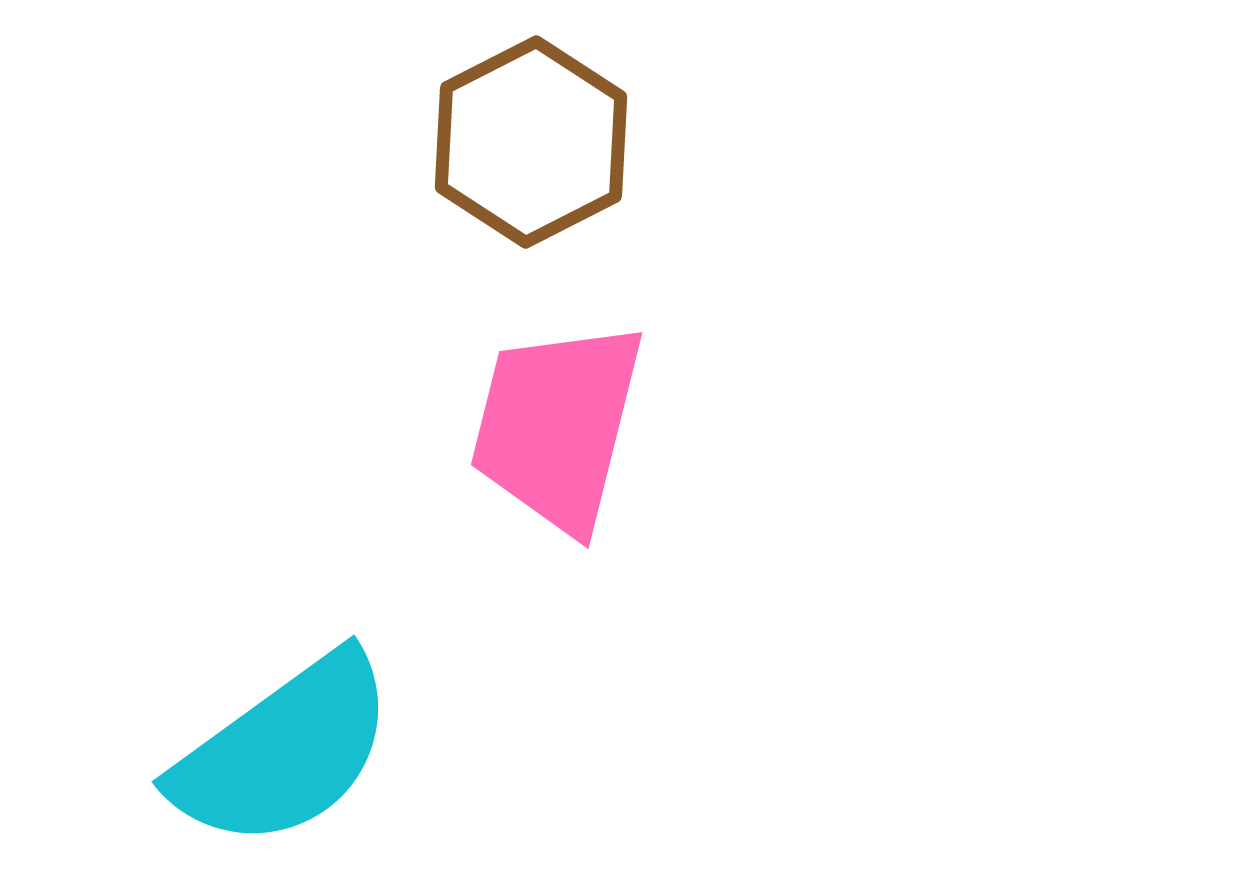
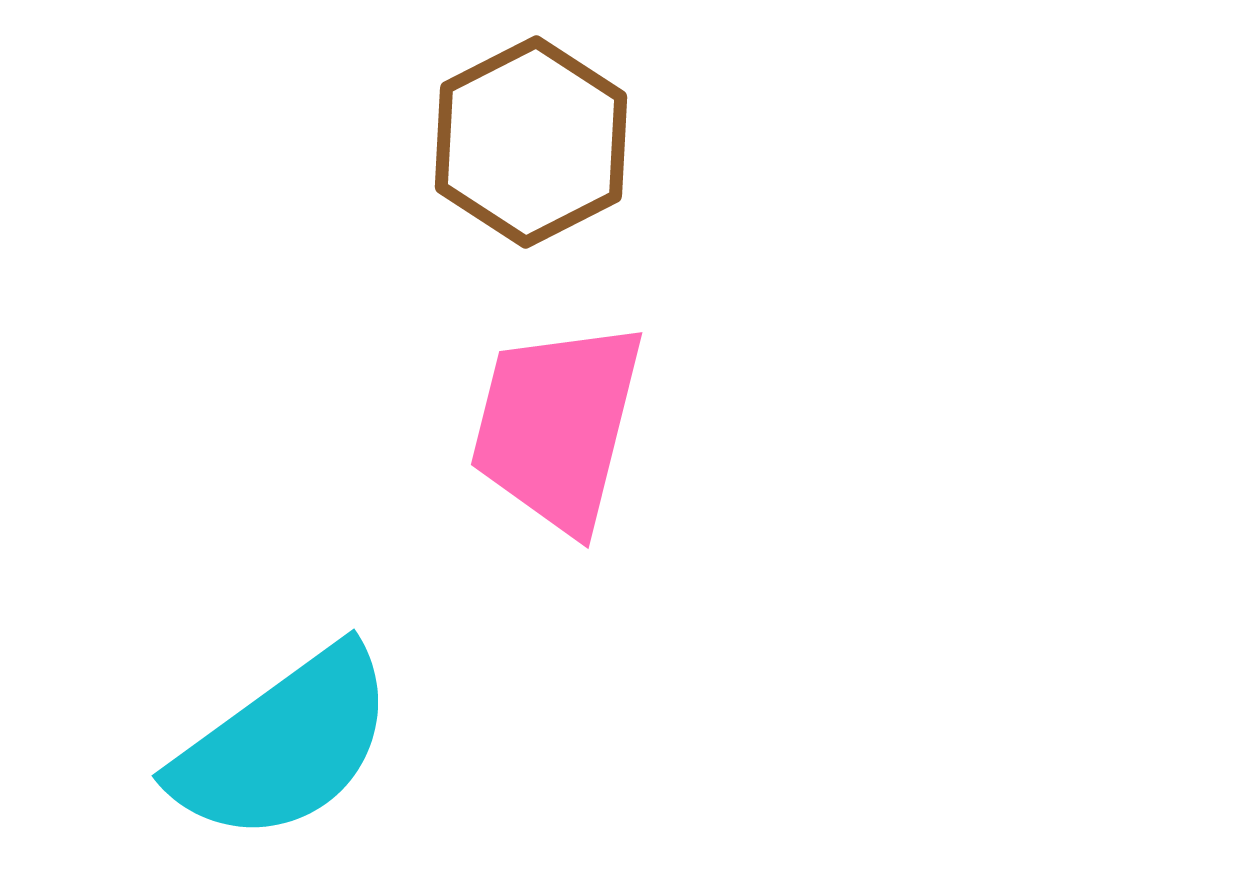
cyan semicircle: moved 6 px up
